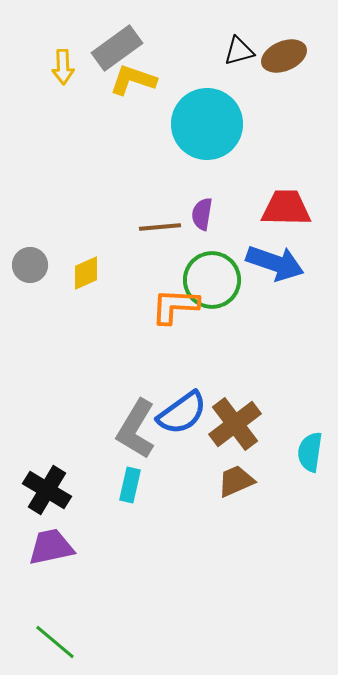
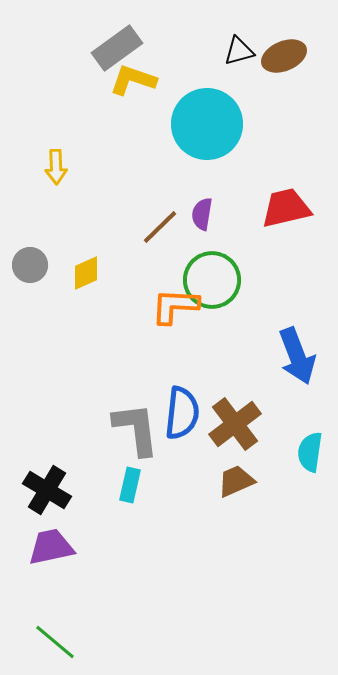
yellow arrow: moved 7 px left, 100 px down
red trapezoid: rotated 14 degrees counterclockwise
brown line: rotated 39 degrees counterclockwise
blue arrow: moved 22 px right, 93 px down; rotated 50 degrees clockwise
blue semicircle: rotated 48 degrees counterclockwise
gray L-shape: rotated 142 degrees clockwise
